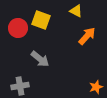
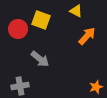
red circle: moved 1 px down
